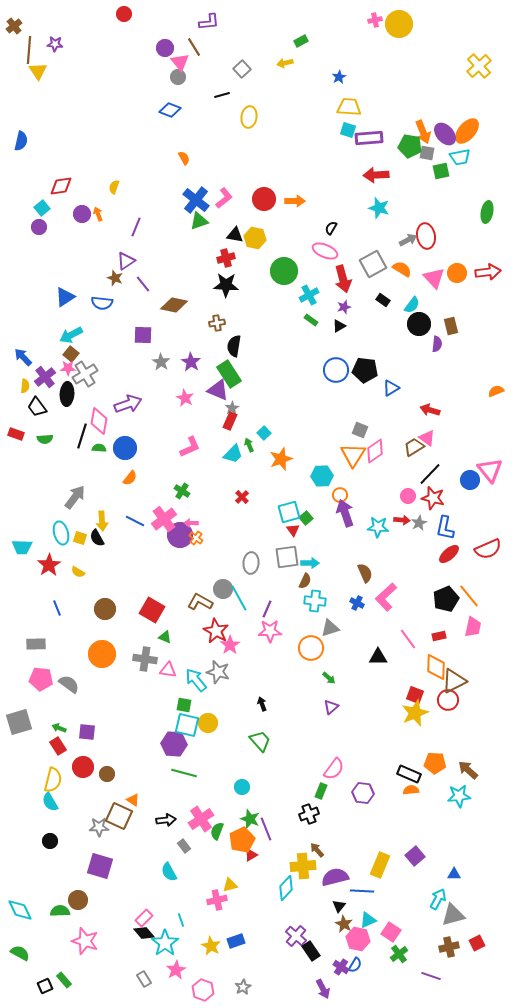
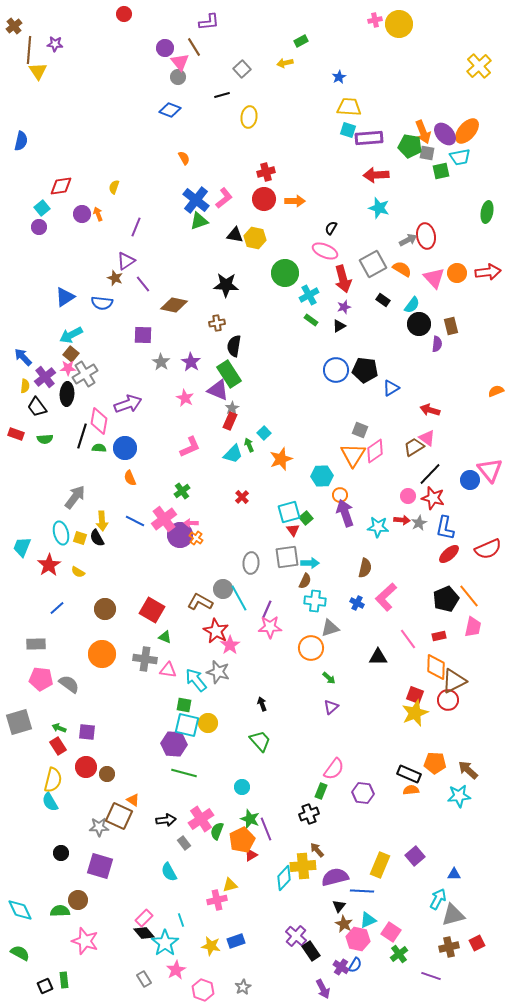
red cross at (226, 258): moved 40 px right, 86 px up
green circle at (284, 271): moved 1 px right, 2 px down
orange semicircle at (130, 478): rotated 119 degrees clockwise
green cross at (182, 491): rotated 21 degrees clockwise
cyan trapezoid at (22, 547): rotated 110 degrees clockwise
brown semicircle at (365, 573): moved 5 px up; rotated 36 degrees clockwise
blue line at (57, 608): rotated 70 degrees clockwise
pink star at (270, 631): moved 4 px up
red circle at (83, 767): moved 3 px right
black circle at (50, 841): moved 11 px right, 12 px down
gray rectangle at (184, 846): moved 3 px up
cyan diamond at (286, 888): moved 2 px left, 10 px up
yellow star at (211, 946): rotated 18 degrees counterclockwise
green rectangle at (64, 980): rotated 35 degrees clockwise
